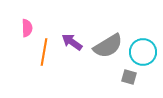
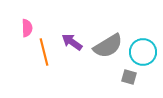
orange line: rotated 24 degrees counterclockwise
